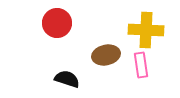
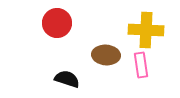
brown ellipse: rotated 16 degrees clockwise
